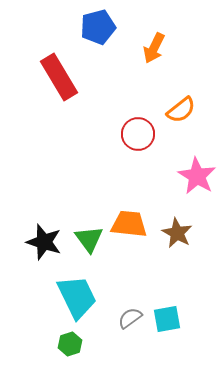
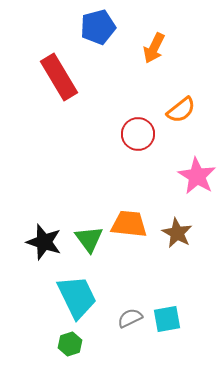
gray semicircle: rotated 10 degrees clockwise
